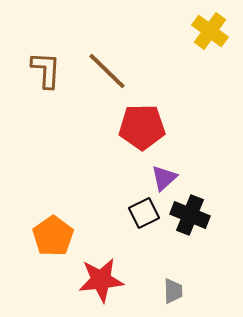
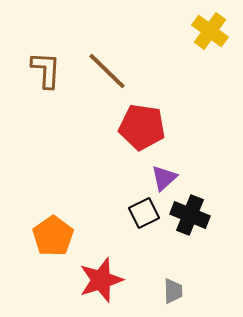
red pentagon: rotated 9 degrees clockwise
red star: rotated 12 degrees counterclockwise
